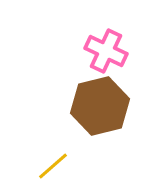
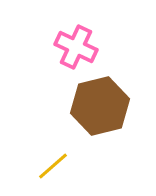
pink cross: moved 30 px left, 4 px up
